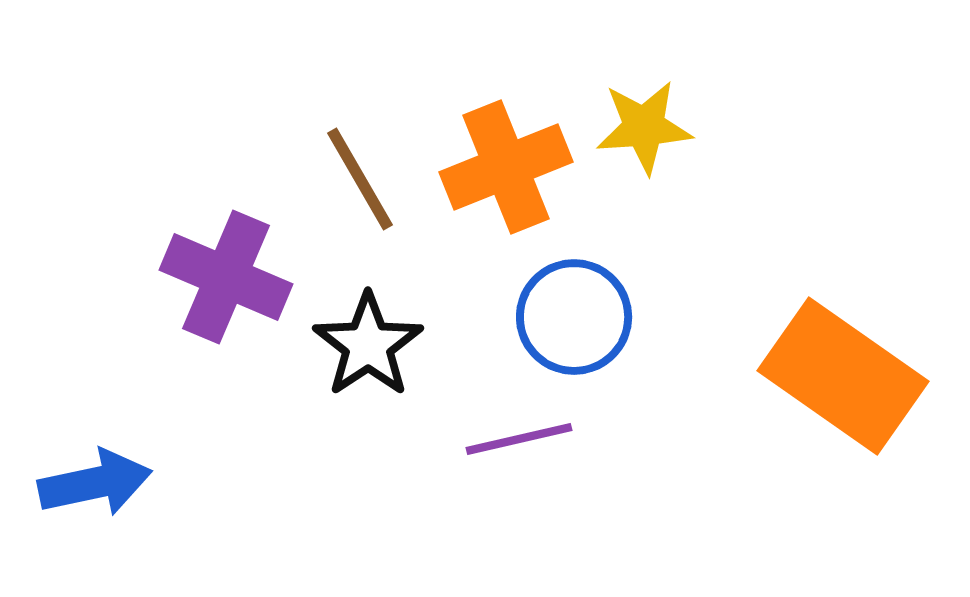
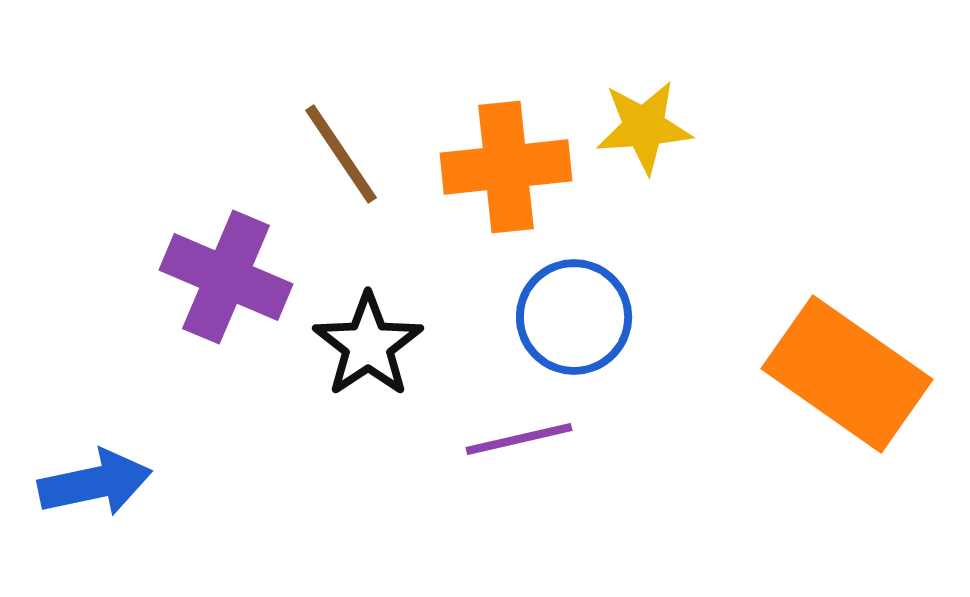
orange cross: rotated 16 degrees clockwise
brown line: moved 19 px left, 25 px up; rotated 4 degrees counterclockwise
orange rectangle: moved 4 px right, 2 px up
